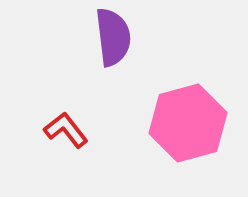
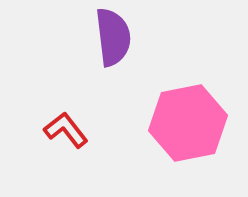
pink hexagon: rotated 4 degrees clockwise
